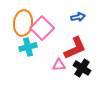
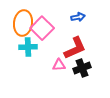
cyan cross: rotated 12 degrees clockwise
black cross: rotated 36 degrees clockwise
